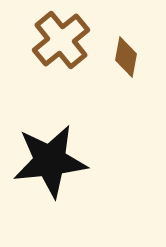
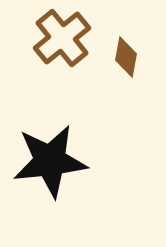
brown cross: moved 1 px right, 2 px up
